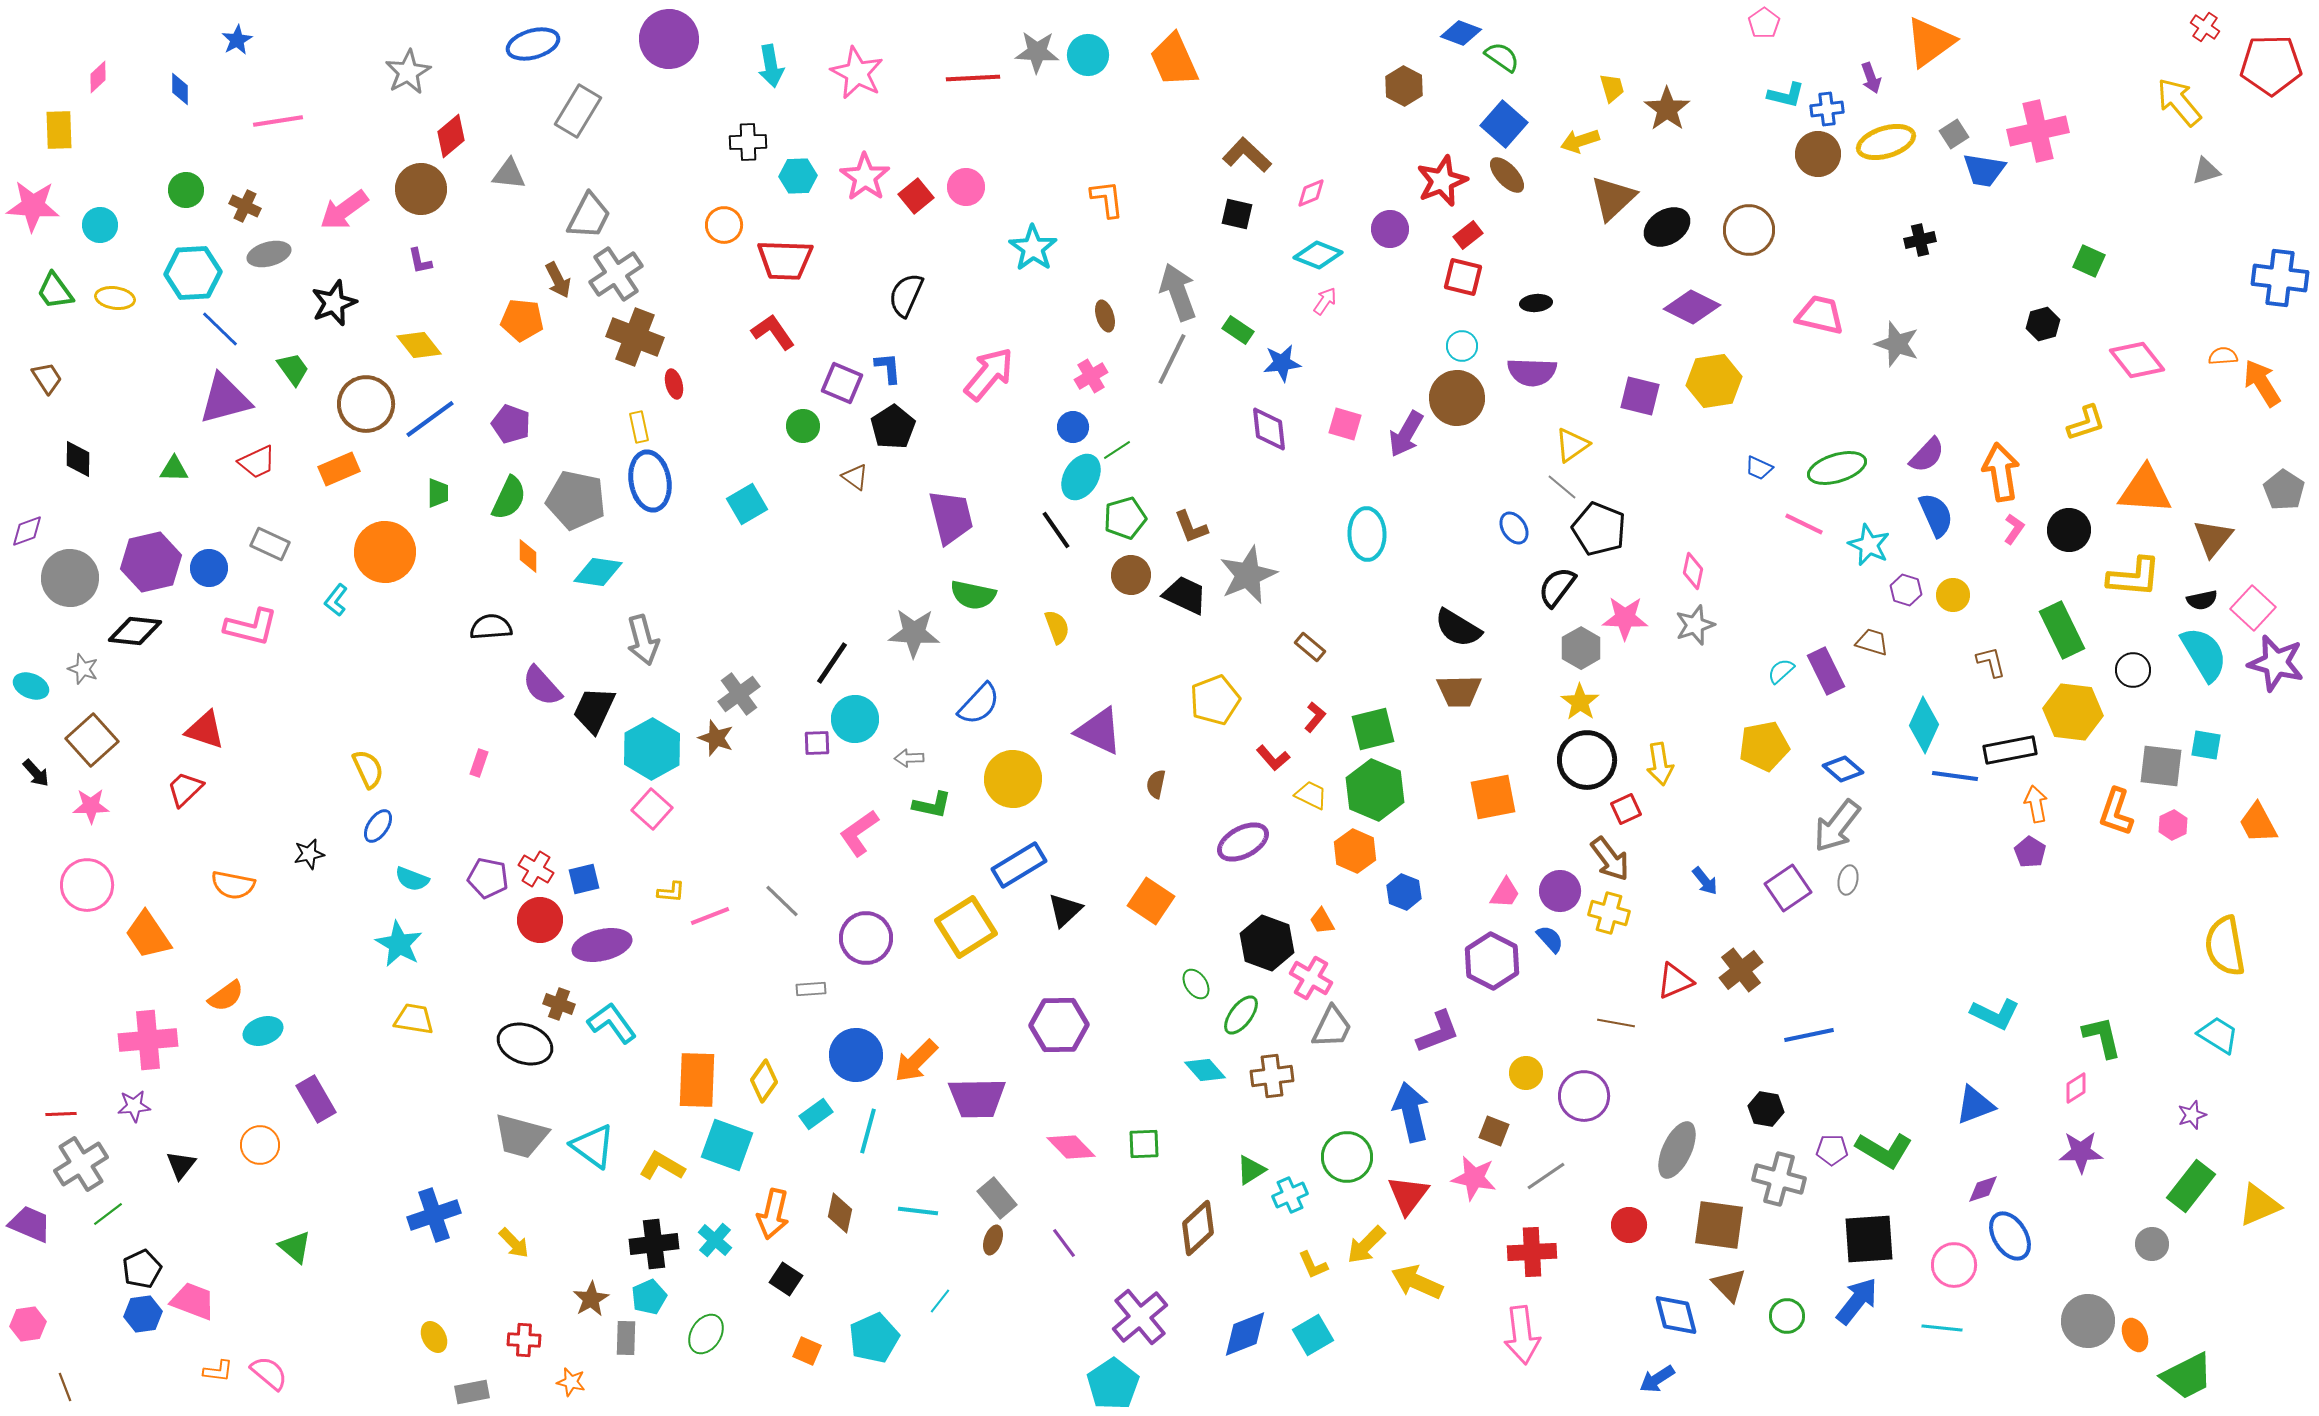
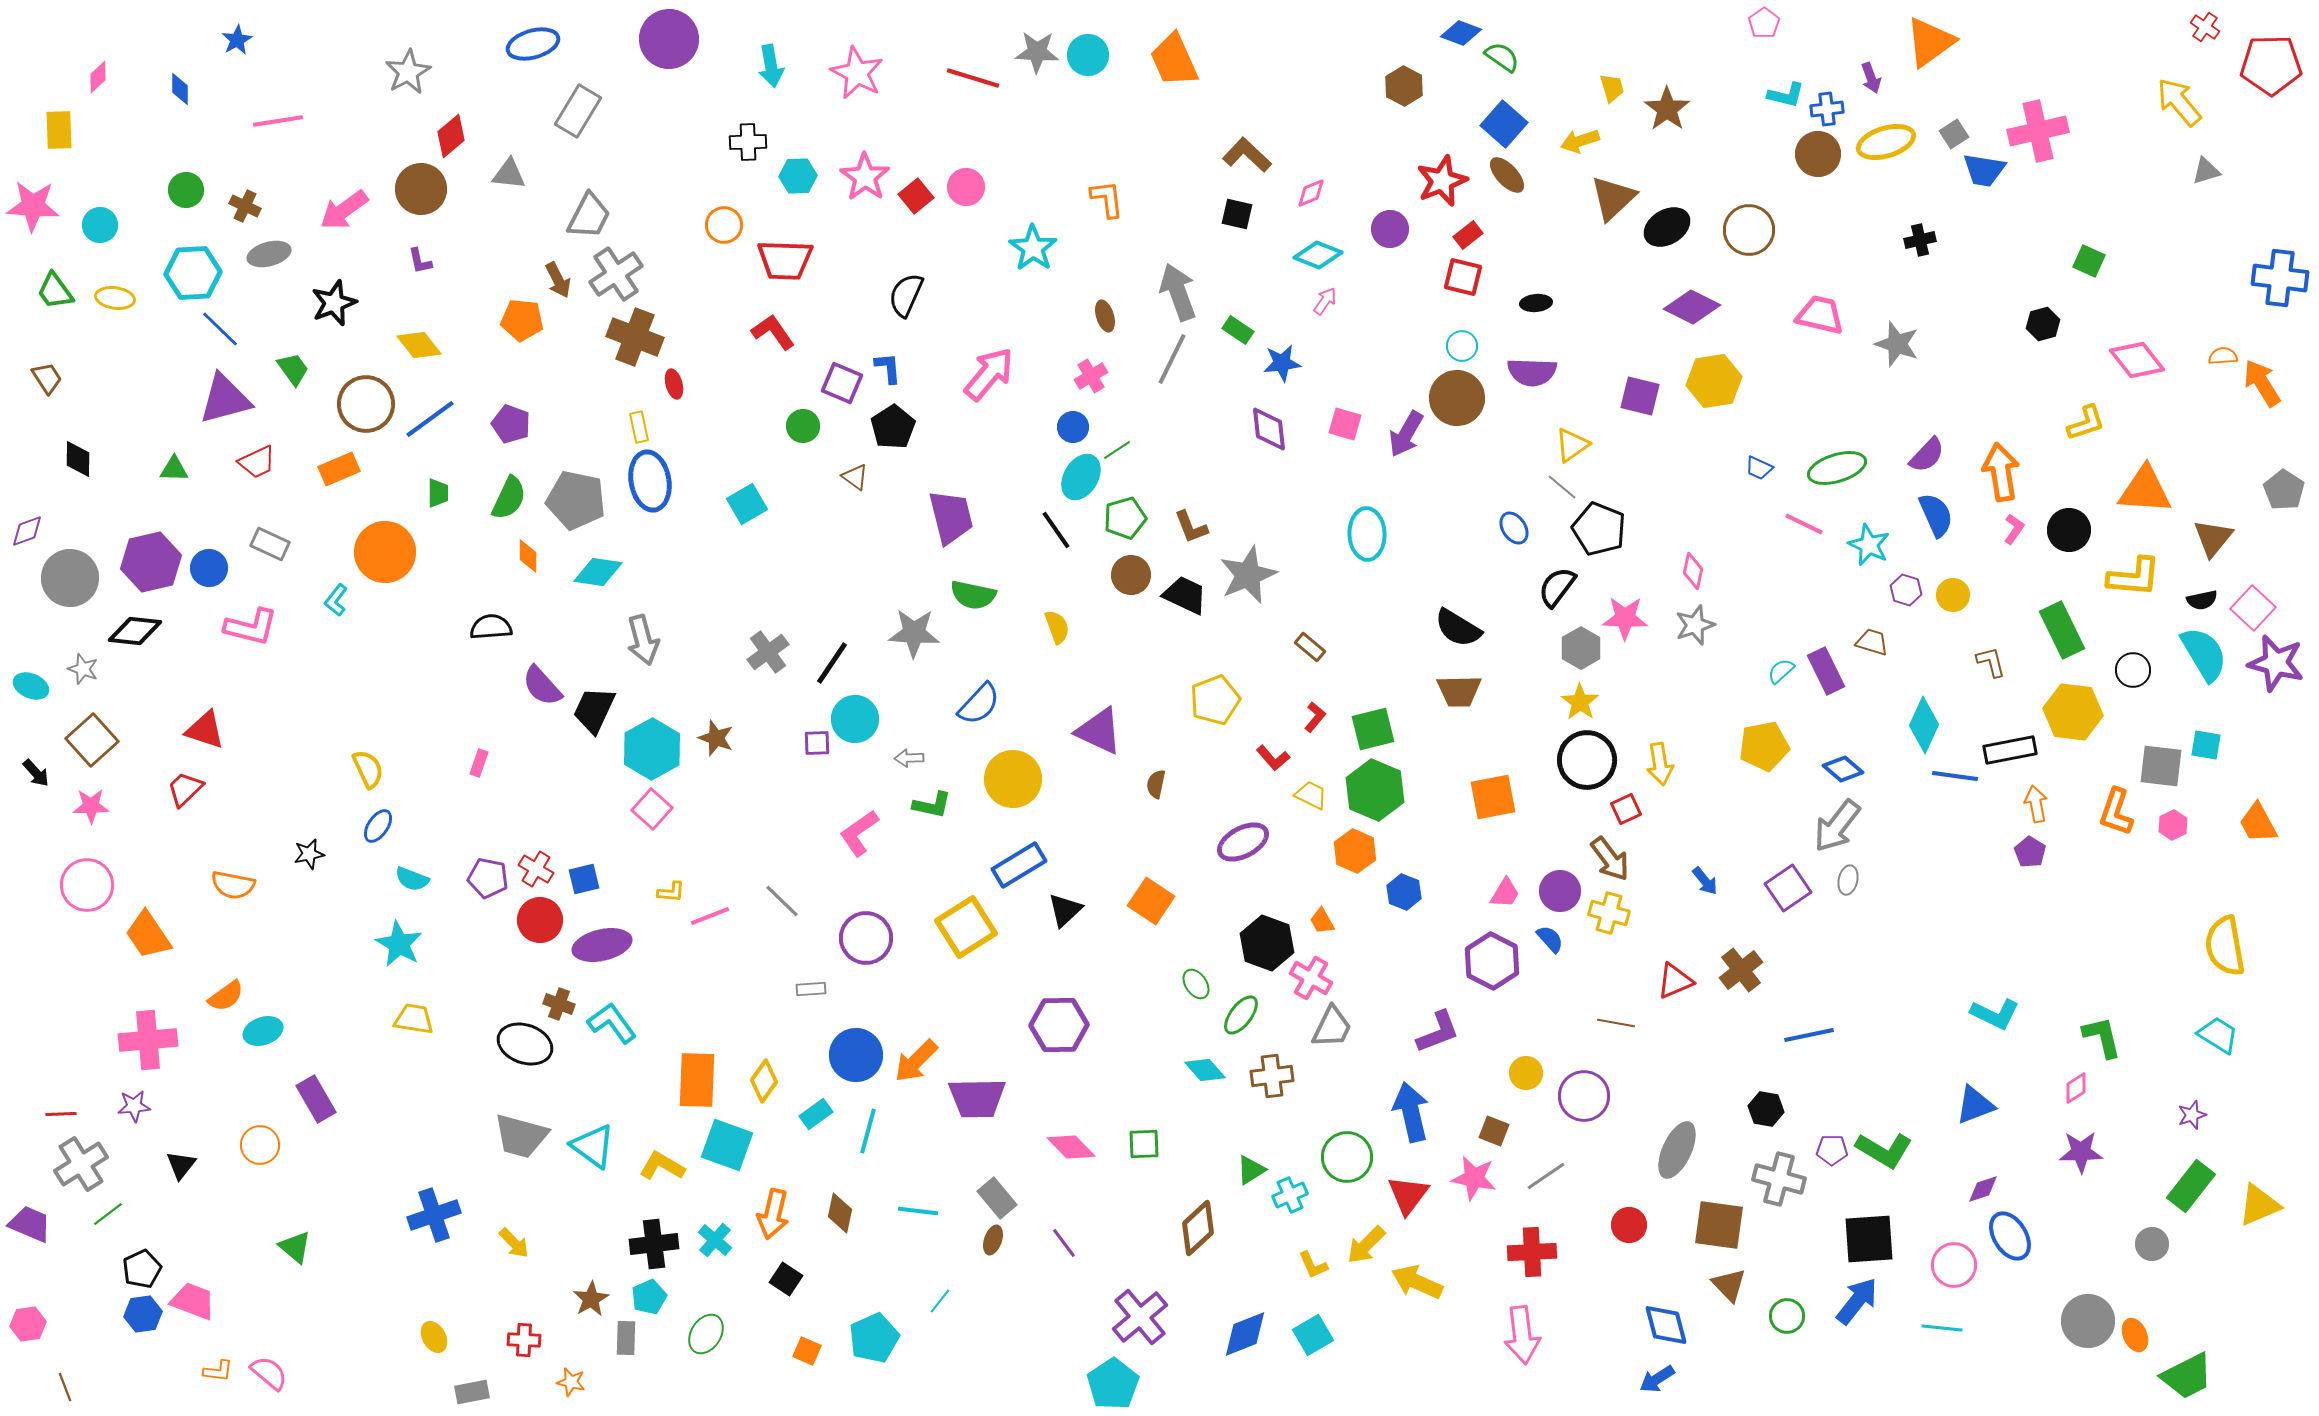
red line at (973, 78): rotated 20 degrees clockwise
gray cross at (739, 694): moved 29 px right, 42 px up
blue diamond at (1676, 1315): moved 10 px left, 10 px down
